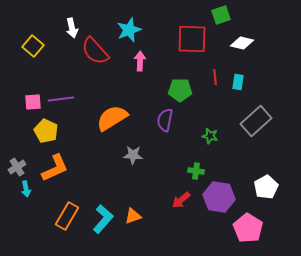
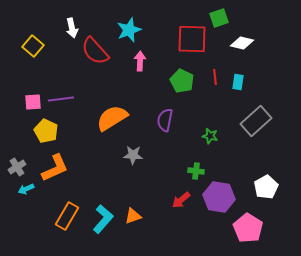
green square: moved 2 px left, 3 px down
green pentagon: moved 2 px right, 9 px up; rotated 25 degrees clockwise
cyan arrow: rotated 77 degrees clockwise
